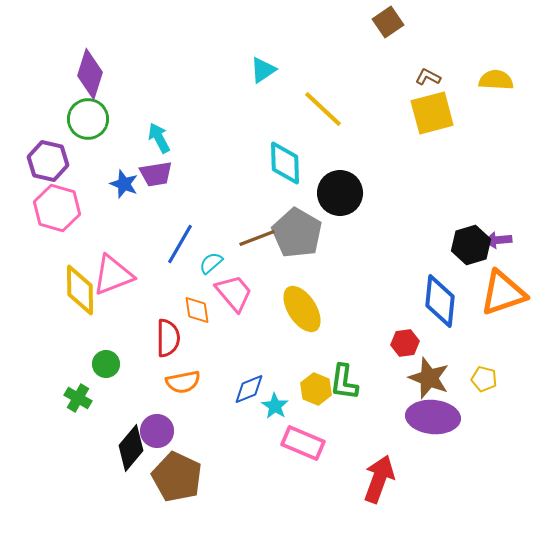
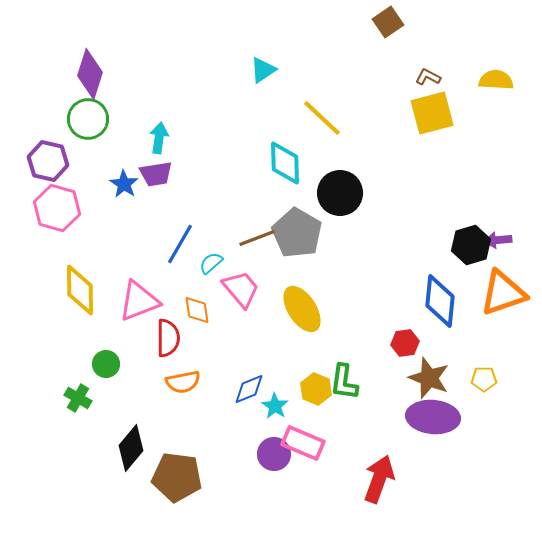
yellow line at (323, 109): moved 1 px left, 9 px down
cyan arrow at (159, 138): rotated 36 degrees clockwise
blue star at (124, 184): rotated 12 degrees clockwise
pink triangle at (113, 275): moved 26 px right, 26 px down
pink trapezoid at (234, 293): moved 7 px right, 4 px up
yellow pentagon at (484, 379): rotated 15 degrees counterclockwise
purple circle at (157, 431): moved 117 px right, 23 px down
brown pentagon at (177, 477): rotated 18 degrees counterclockwise
